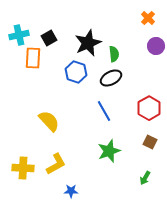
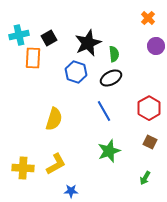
yellow semicircle: moved 5 px right, 2 px up; rotated 60 degrees clockwise
